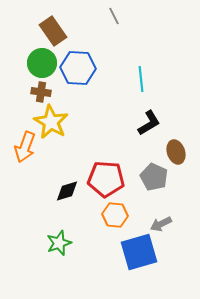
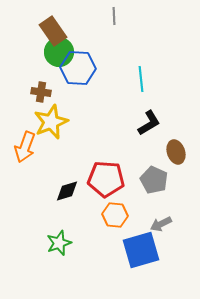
gray line: rotated 24 degrees clockwise
green circle: moved 17 px right, 11 px up
yellow star: rotated 20 degrees clockwise
gray pentagon: moved 3 px down
blue square: moved 2 px right, 2 px up
